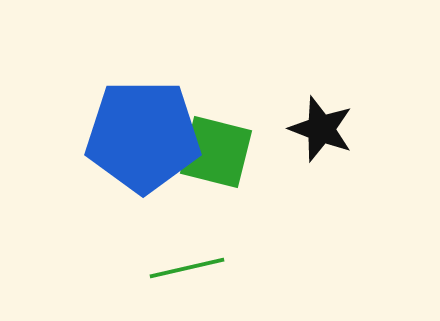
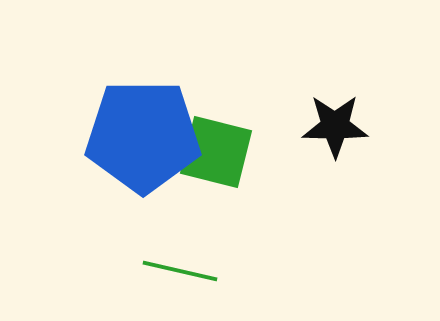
black star: moved 14 px right, 3 px up; rotated 20 degrees counterclockwise
green line: moved 7 px left, 3 px down; rotated 26 degrees clockwise
